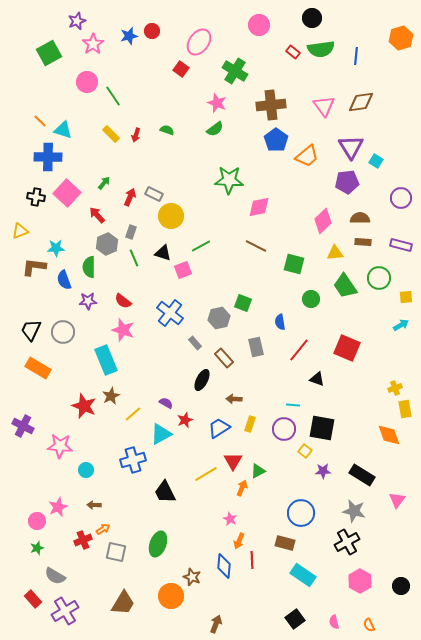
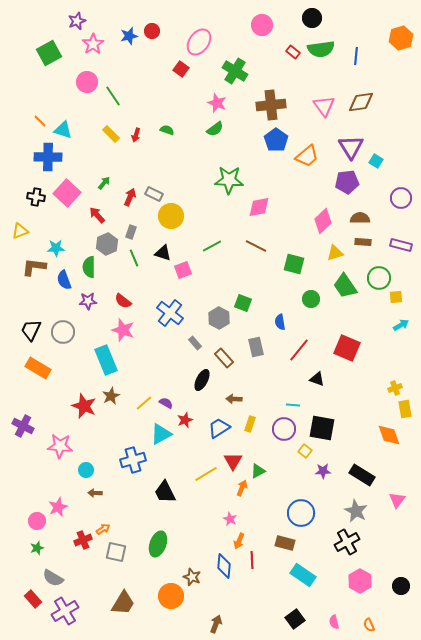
pink circle at (259, 25): moved 3 px right
green line at (201, 246): moved 11 px right
yellow triangle at (335, 253): rotated 12 degrees counterclockwise
yellow square at (406, 297): moved 10 px left
gray hexagon at (219, 318): rotated 20 degrees counterclockwise
yellow line at (133, 414): moved 11 px right, 11 px up
brown arrow at (94, 505): moved 1 px right, 12 px up
gray star at (354, 511): moved 2 px right; rotated 15 degrees clockwise
gray semicircle at (55, 576): moved 2 px left, 2 px down
